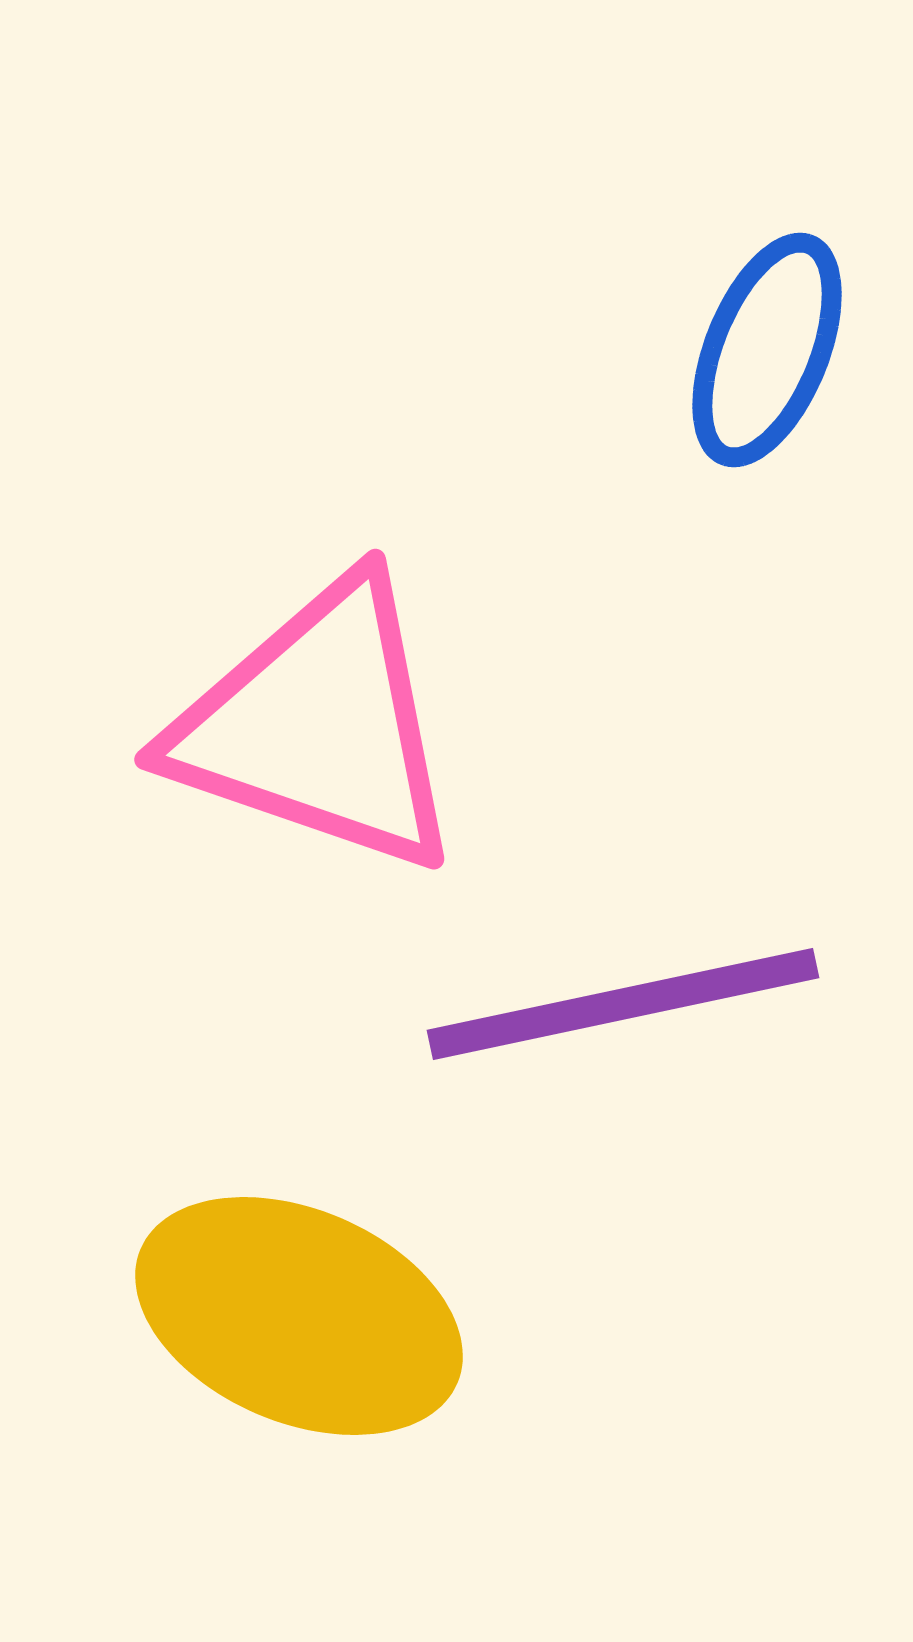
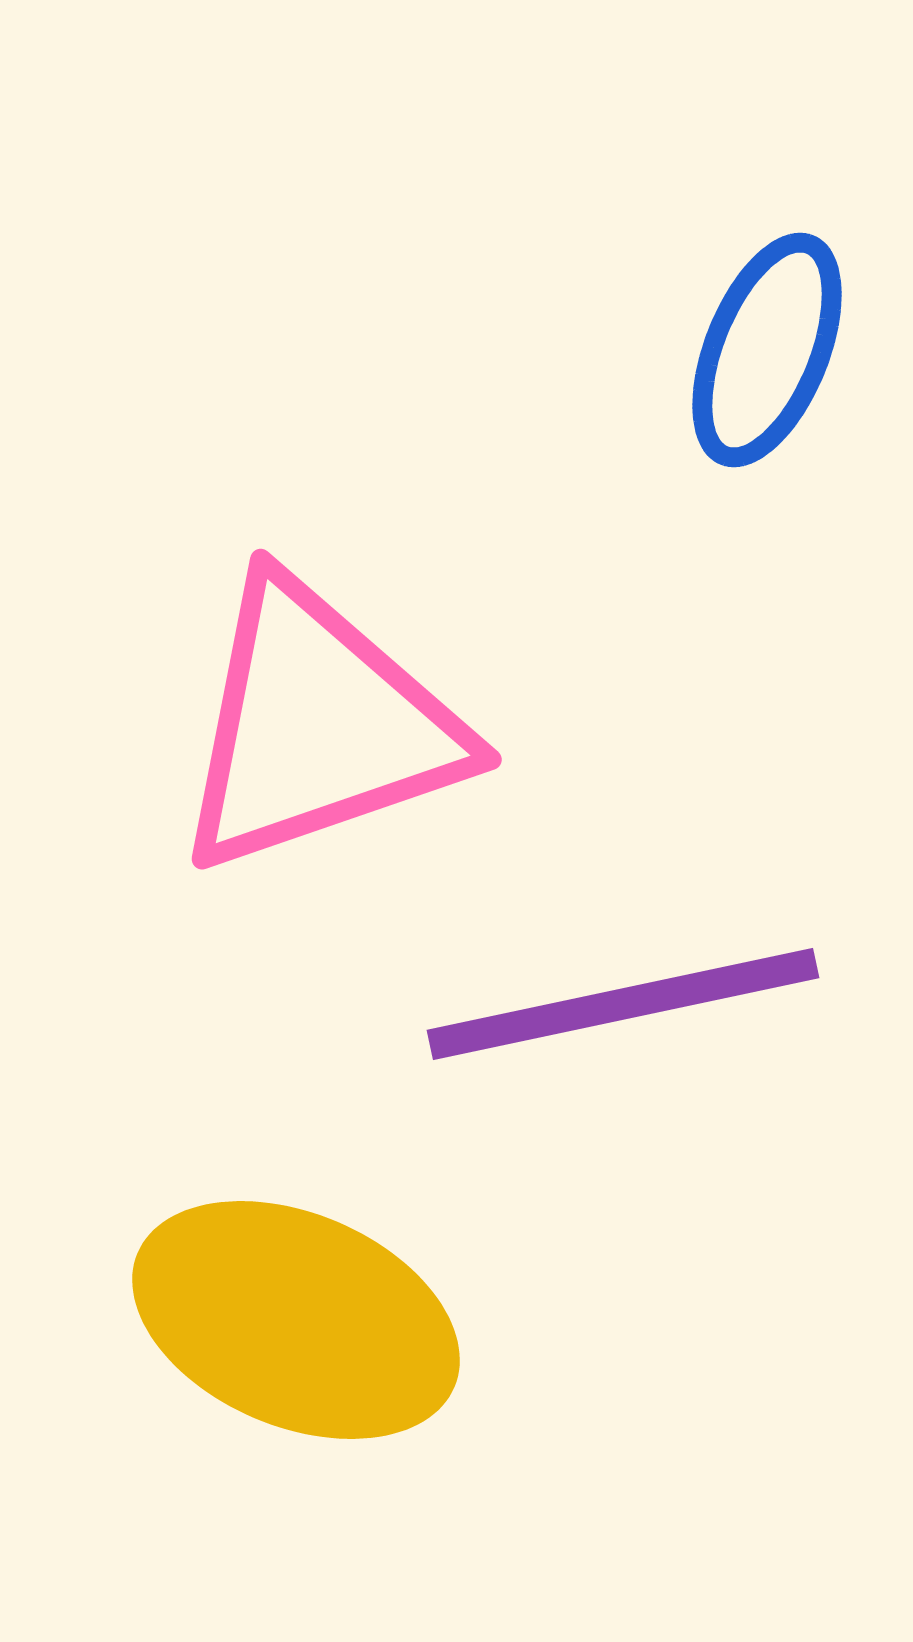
pink triangle: rotated 38 degrees counterclockwise
yellow ellipse: moved 3 px left, 4 px down
